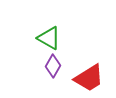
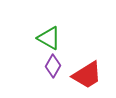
red trapezoid: moved 2 px left, 3 px up
